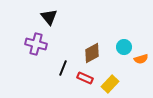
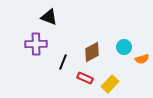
black triangle: rotated 30 degrees counterclockwise
purple cross: rotated 15 degrees counterclockwise
brown diamond: moved 1 px up
orange semicircle: moved 1 px right
black line: moved 6 px up
